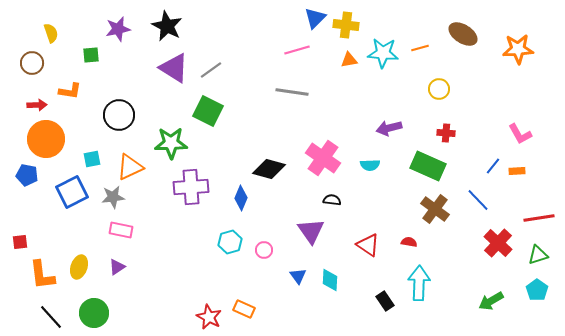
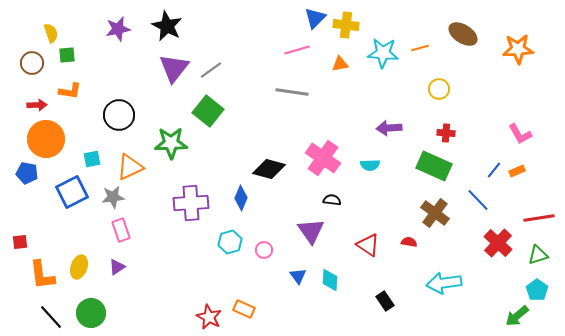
green square at (91, 55): moved 24 px left
orange triangle at (349, 60): moved 9 px left, 4 px down
purple triangle at (174, 68): rotated 36 degrees clockwise
green square at (208, 111): rotated 12 degrees clockwise
purple arrow at (389, 128): rotated 10 degrees clockwise
green rectangle at (428, 166): moved 6 px right
blue line at (493, 166): moved 1 px right, 4 px down
orange rectangle at (517, 171): rotated 21 degrees counterclockwise
blue pentagon at (27, 175): moved 2 px up
purple cross at (191, 187): moved 16 px down
brown cross at (435, 209): moved 4 px down
pink rectangle at (121, 230): rotated 60 degrees clockwise
cyan arrow at (419, 283): moved 25 px right; rotated 100 degrees counterclockwise
green arrow at (491, 301): moved 26 px right, 15 px down; rotated 10 degrees counterclockwise
green circle at (94, 313): moved 3 px left
